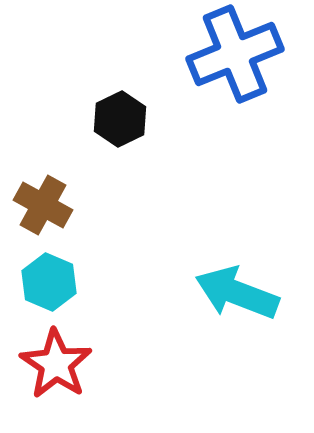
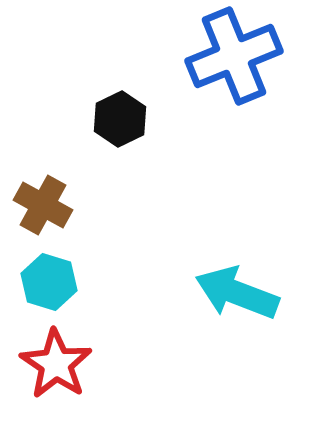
blue cross: moved 1 px left, 2 px down
cyan hexagon: rotated 6 degrees counterclockwise
